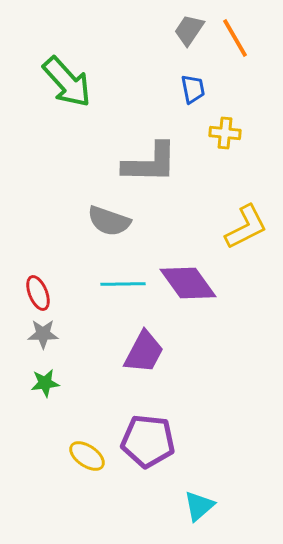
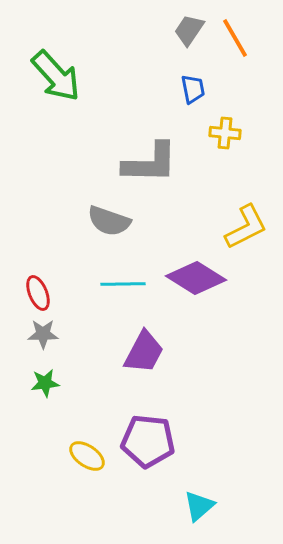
green arrow: moved 11 px left, 6 px up
purple diamond: moved 8 px right, 5 px up; rotated 22 degrees counterclockwise
